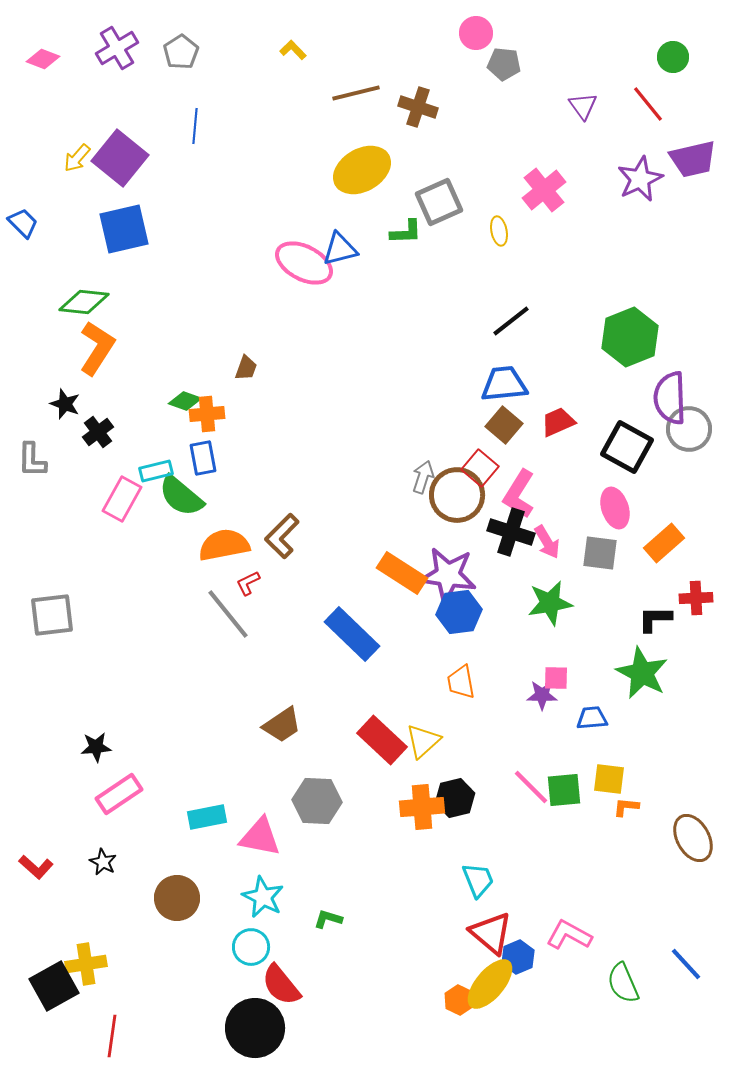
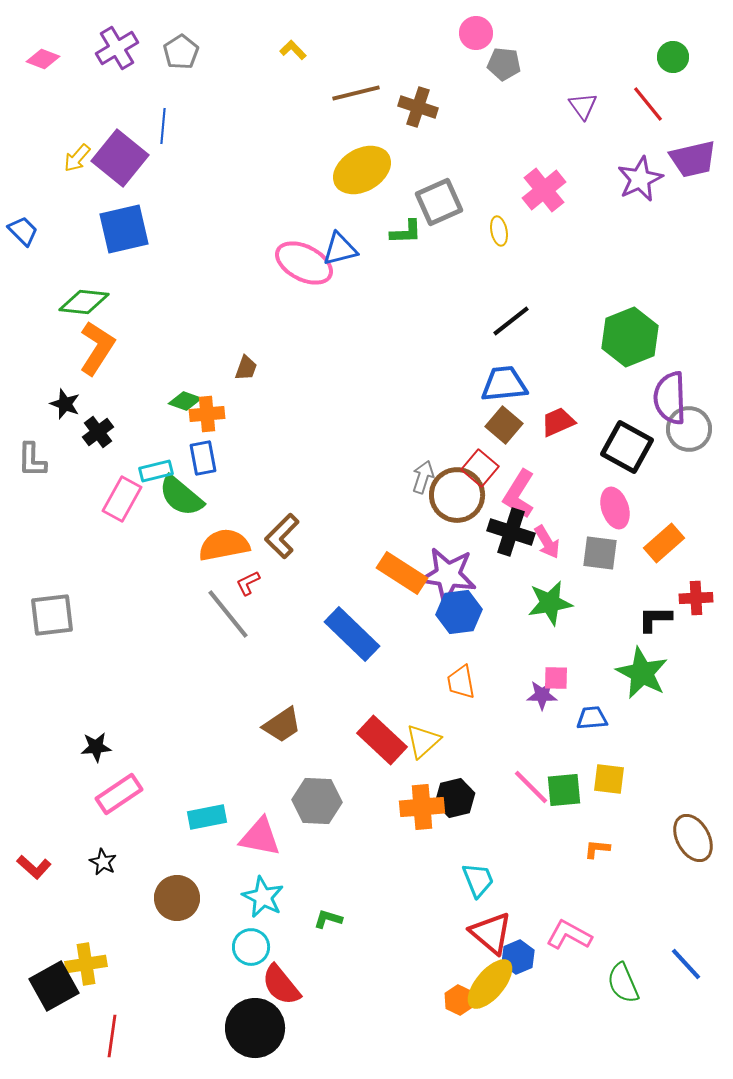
blue line at (195, 126): moved 32 px left
blue trapezoid at (23, 223): moved 8 px down
orange L-shape at (626, 807): moved 29 px left, 42 px down
red L-shape at (36, 867): moved 2 px left
